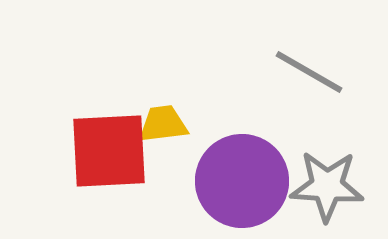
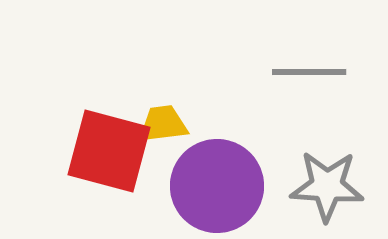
gray line: rotated 30 degrees counterclockwise
red square: rotated 18 degrees clockwise
purple circle: moved 25 px left, 5 px down
